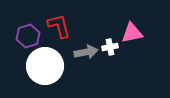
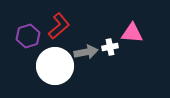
red L-shape: rotated 64 degrees clockwise
pink triangle: rotated 15 degrees clockwise
white circle: moved 10 px right
